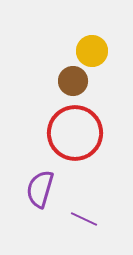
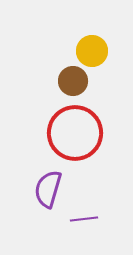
purple semicircle: moved 8 px right
purple line: rotated 32 degrees counterclockwise
